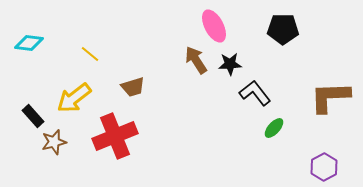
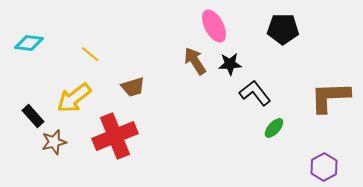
brown arrow: moved 1 px left, 1 px down
